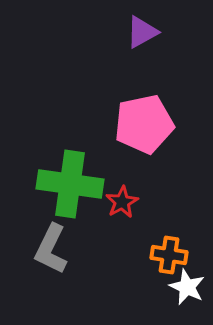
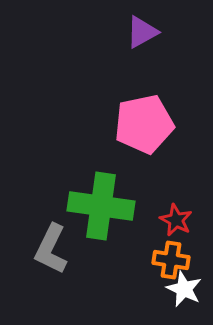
green cross: moved 31 px right, 22 px down
red star: moved 54 px right, 18 px down; rotated 16 degrees counterclockwise
orange cross: moved 2 px right, 5 px down
white star: moved 3 px left, 2 px down
